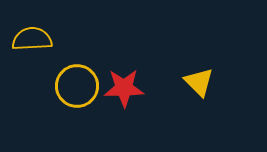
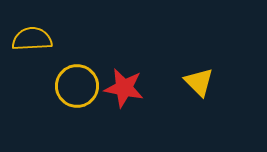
red star: rotated 12 degrees clockwise
